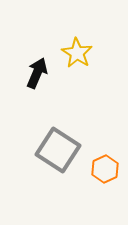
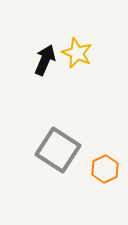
yellow star: rotated 8 degrees counterclockwise
black arrow: moved 8 px right, 13 px up
